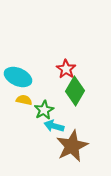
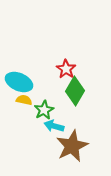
cyan ellipse: moved 1 px right, 5 px down
